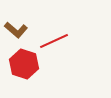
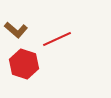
red line: moved 3 px right, 2 px up
